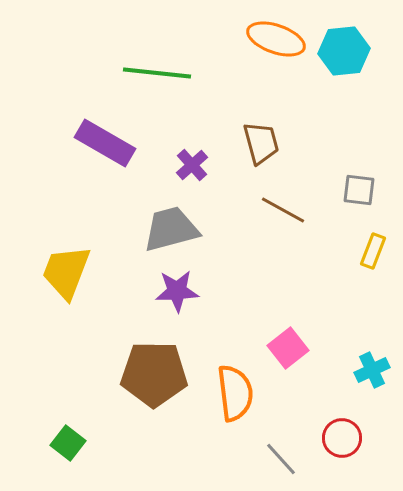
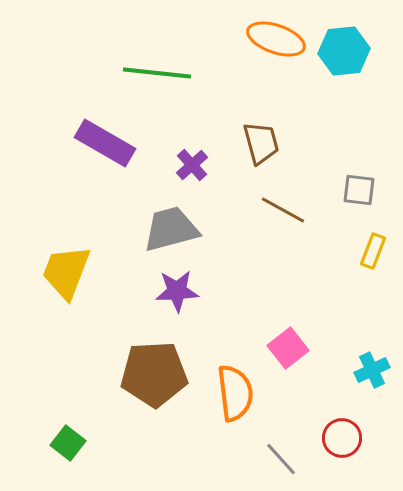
brown pentagon: rotated 4 degrees counterclockwise
